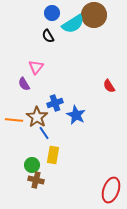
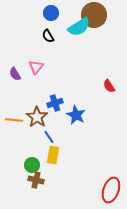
blue circle: moved 1 px left
cyan semicircle: moved 6 px right, 3 px down
purple semicircle: moved 9 px left, 10 px up
blue line: moved 5 px right, 4 px down
